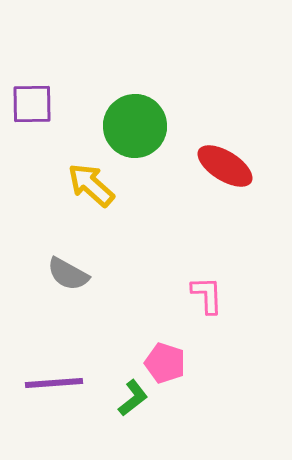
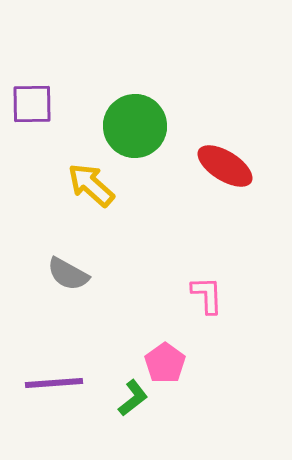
pink pentagon: rotated 18 degrees clockwise
